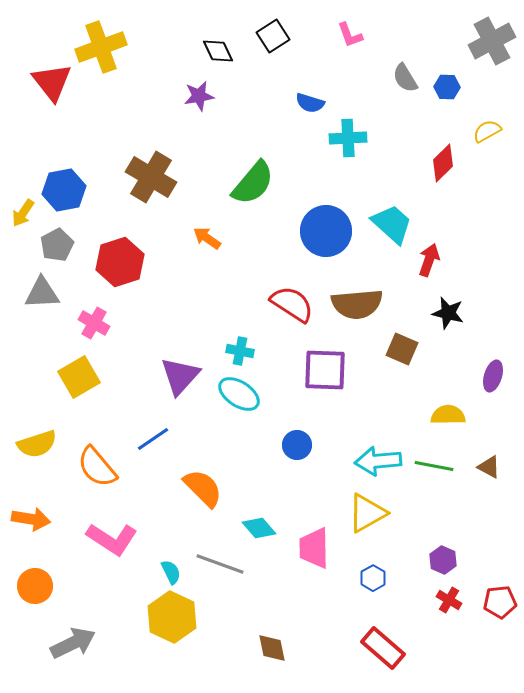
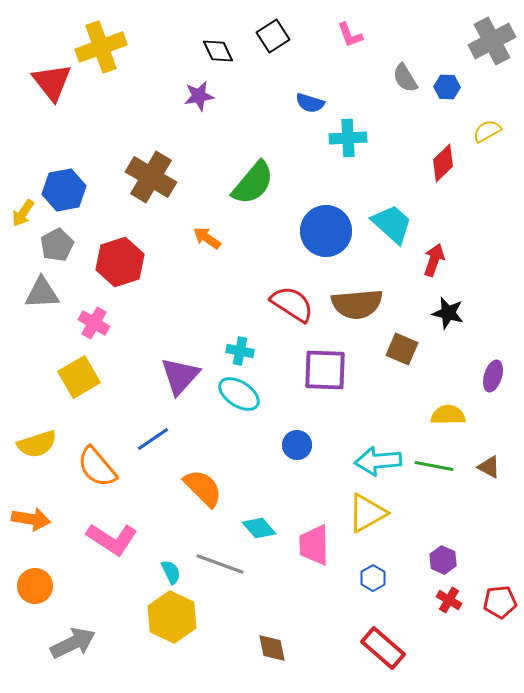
red arrow at (429, 260): moved 5 px right
pink trapezoid at (314, 548): moved 3 px up
